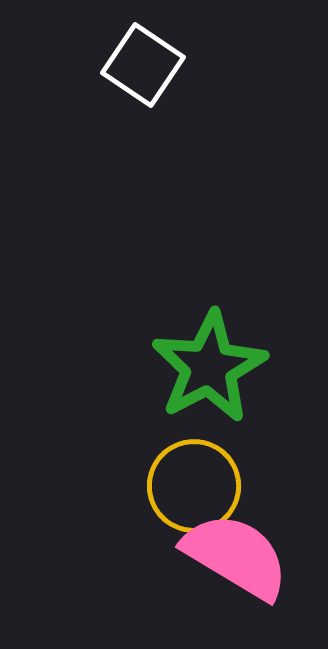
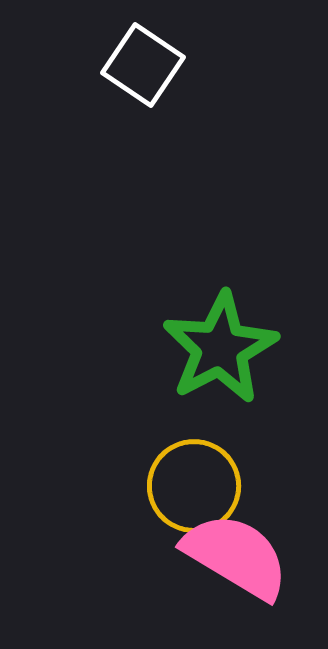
green star: moved 11 px right, 19 px up
